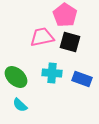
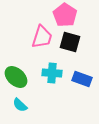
pink trapezoid: rotated 120 degrees clockwise
